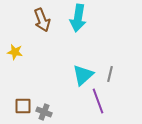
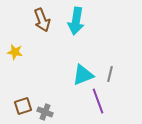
cyan arrow: moved 2 px left, 3 px down
cyan triangle: rotated 20 degrees clockwise
brown square: rotated 18 degrees counterclockwise
gray cross: moved 1 px right
